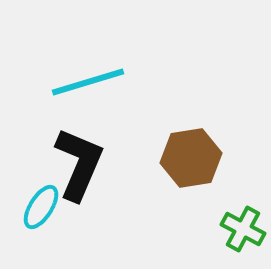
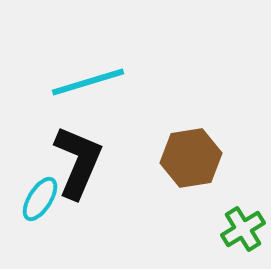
black L-shape: moved 1 px left, 2 px up
cyan ellipse: moved 1 px left, 8 px up
green cross: rotated 30 degrees clockwise
